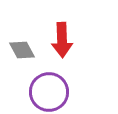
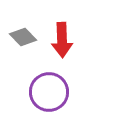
gray diamond: moved 1 px right, 13 px up; rotated 16 degrees counterclockwise
